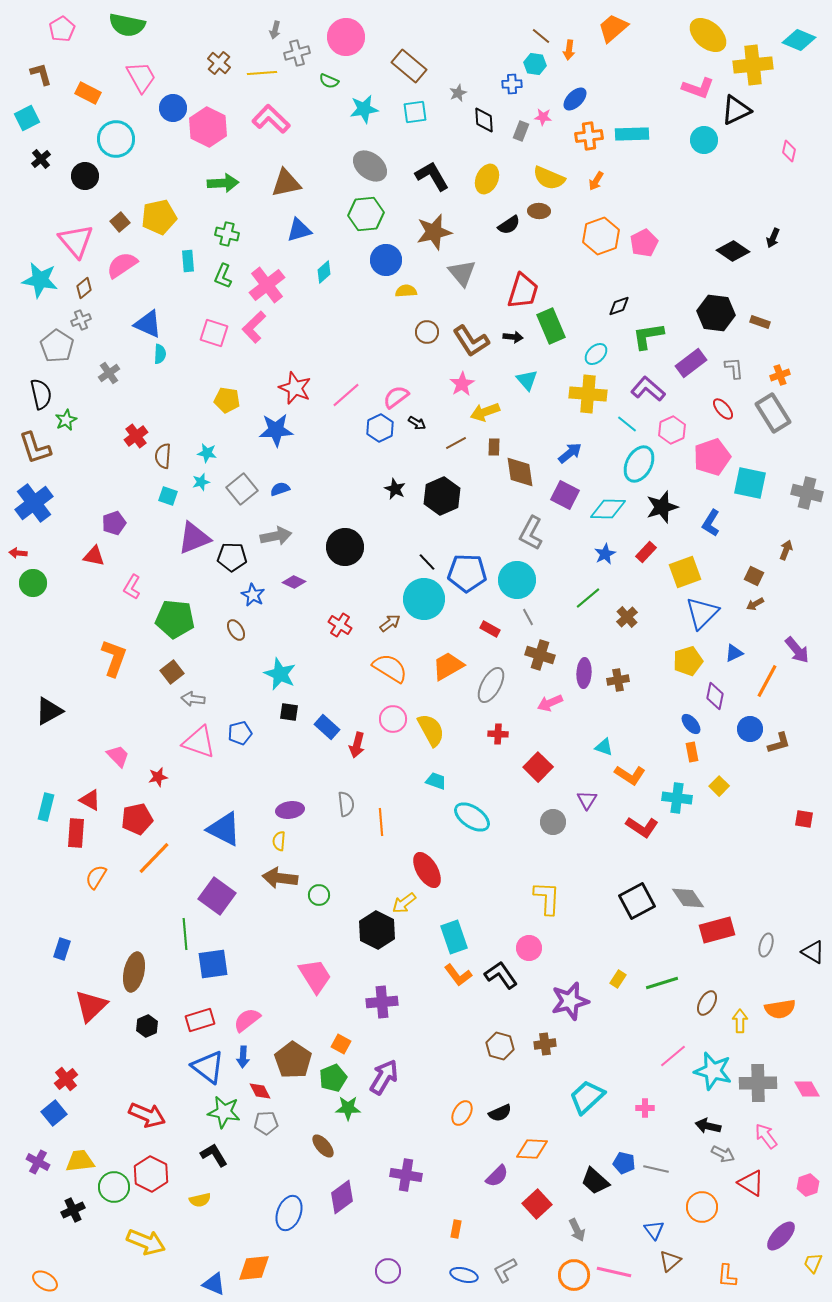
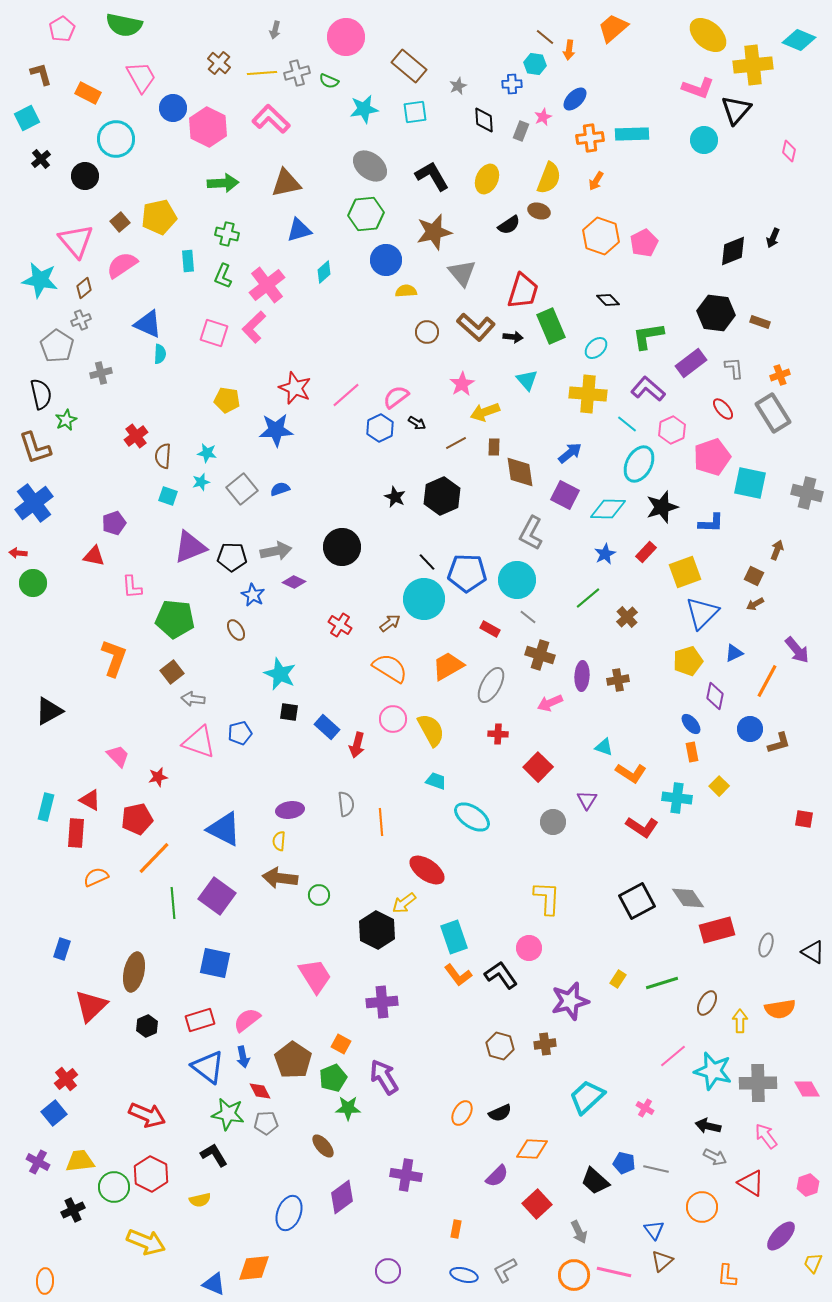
green semicircle at (127, 25): moved 3 px left
brown line at (541, 36): moved 4 px right, 1 px down
gray cross at (297, 53): moved 20 px down
gray star at (458, 93): moved 7 px up
black triangle at (736, 110): rotated 24 degrees counterclockwise
pink star at (543, 117): rotated 30 degrees counterclockwise
orange cross at (589, 136): moved 1 px right, 2 px down
yellow semicircle at (549, 178): rotated 92 degrees counterclockwise
brown ellipse at (539, 211): rotated 15 degrees clockwise
orange hexagon at (601, 236): rotated 21 degrees counterclockwise
black diamond at (733, 251): rotated 56 degrees counterclockwise
black diamond at (619, 306): moved 11 px left, 6 px up; rotated 65 degrees clockwise
brown L-shape at (471, 341): moved 5 px right, 14 px up; rotated 15 degrees counterclockwise
cyan ellipse at (596, 354): moved 6 px up
gray cross at (109, 373): moved 8 px left; rotated 20 degrees clockwise
black star at (395, 489): moved 8 px down
blue L-shape at (711, 523): rotated 120 degrees counterclockwise
gray arrow at (276, 536): moved 15 px down
purple triangle at (194, 538): moved 4 px left, 9 px down
black circle at (345, 547): moved 3 px left
brown arrow at (786, 550): moved 9 px left
pink L-shape at (132, 587): rotated 35 degrees counterclockwise
gray line at (528, 617): rotated 24 degrees counterclockwise
purple ellipse at (584, 673): moved 2 px left, 3 px down
orange L-shape at (630, 775): moved 1 px right, 2 px up
red ellipse at (427, 870): rotated 24 degrees counterclockwise
orange semicircle at (96, 877): rotated 35 degrees clockwise
green line at (185, 934): moved 12 px left, 31 px up
blue square at (213, 964): moved 2 px right, 1 px up; rotated 20 degrees clockwise
blue arrow at (243, 1057): rotated 15 degrees counterclockwise
purple arrow at (384, 1077): rotated 63 degrees counterclockwise
pink cross at (645, 1108): rotated 30 degrees clockwise
green star at (224, 1112): moved 4 px right, 2 px down
gray arrow at (723, 1154): moved 8 px left, 3 px down
gray arrow at (577, 1230): moved 2 px right, 2 px down
brown triangle at (670, 1261): moved 8 px left
orange ellipse at (45, 1281): rotated 60 degrees clockwise
